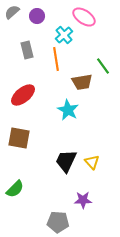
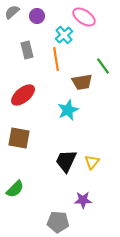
cyan star: rotated 20 degrees clockwise
yellow triangle: rotated 21 degrees clockwise
